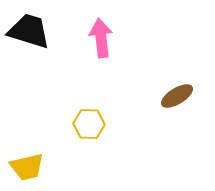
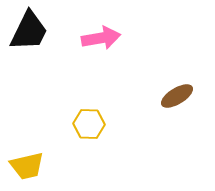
black trapezoid: rotated 99 degrees clockwise
pink arrow: rotated 87 degrees clockwise
yellow trapezoid: moved 1 px up
